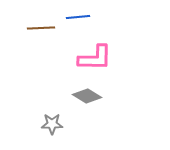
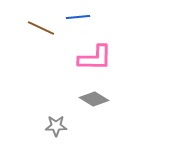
brown line: rotated 28 degrees clockwise
gray diamond: moved 7 px right, 3 px down
gray star: moved 4 px right, 2 px down
